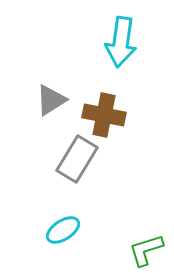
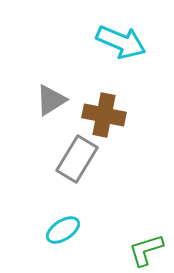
cyan arrow: rotated 75 degrees counterclockwise
